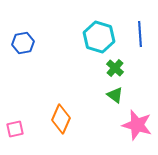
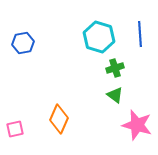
green cross: rotated 30 degrees clockwise
orange diamond: moved 2 px left
